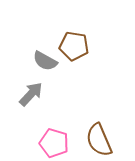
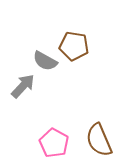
gray arrow: moved 8 px left, 8 px up
pink pentagon: rotated 12 degrees clockwise
